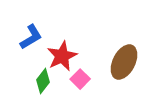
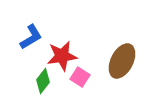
red star: rotated 16 degrees clockwise
brown ellipse: moved 2 px left, 1 px up
pink square: moved 2 px up; rotated 12 degrees counterclockwise
